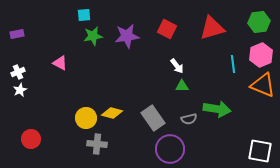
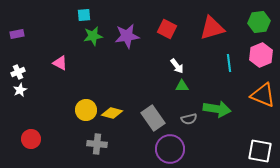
cyan line: moved 4 px left, 1 px up
orange triangle: moved 10 px down
yellow circle: moved 8 px up
